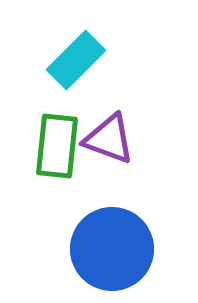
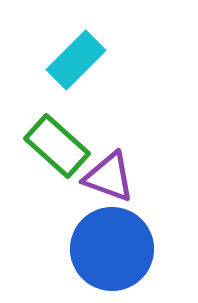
purple triangle: moved 38 px down
green rectangle: rotated 54 degrees counterclockwise
